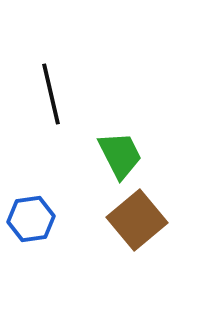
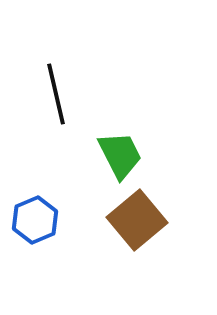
black line: moved 5 px right
blue hexagon: moved 4 px right, 1 px down; rotated 15 degrees counterclockwise
